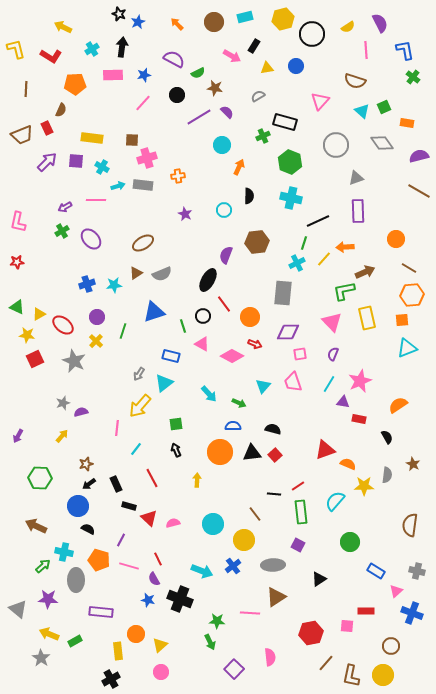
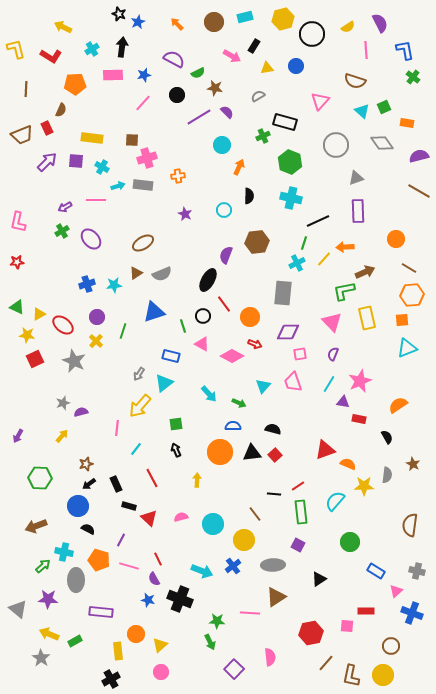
pink semicircle at (173, 523): moved 8 px right, 6 px up
brown arrow at (36, 526): rotated 45 degrees counterclockwise
